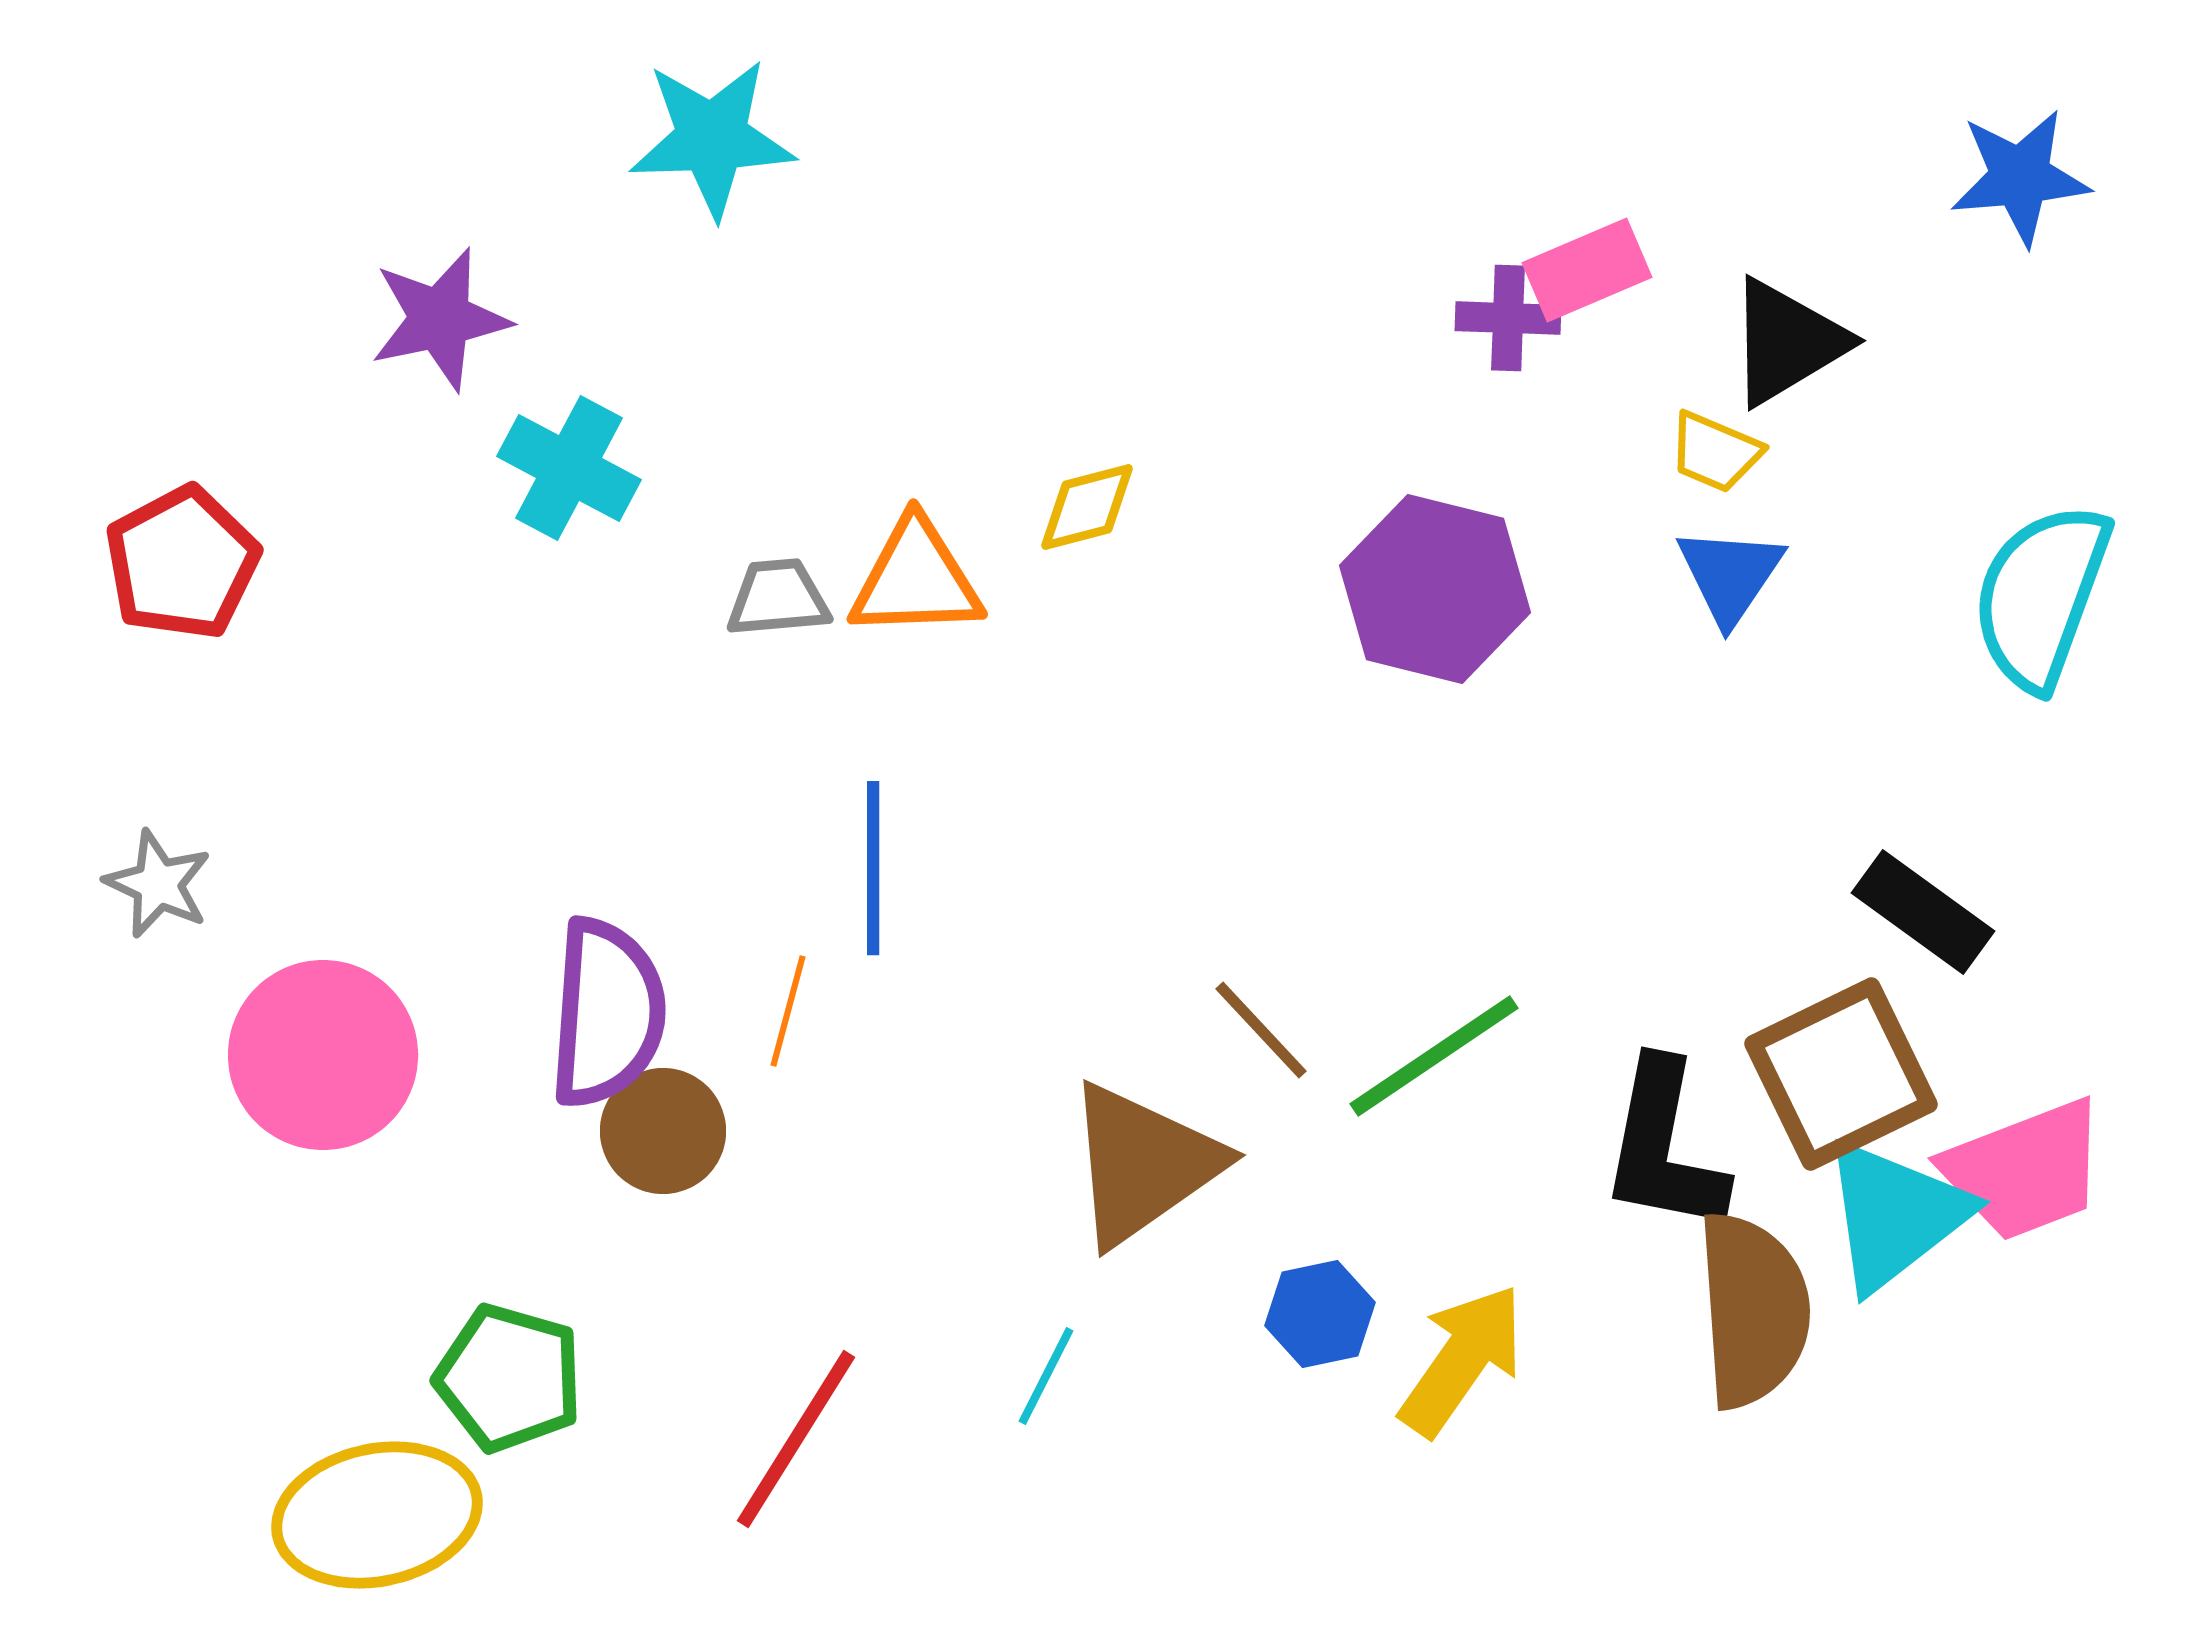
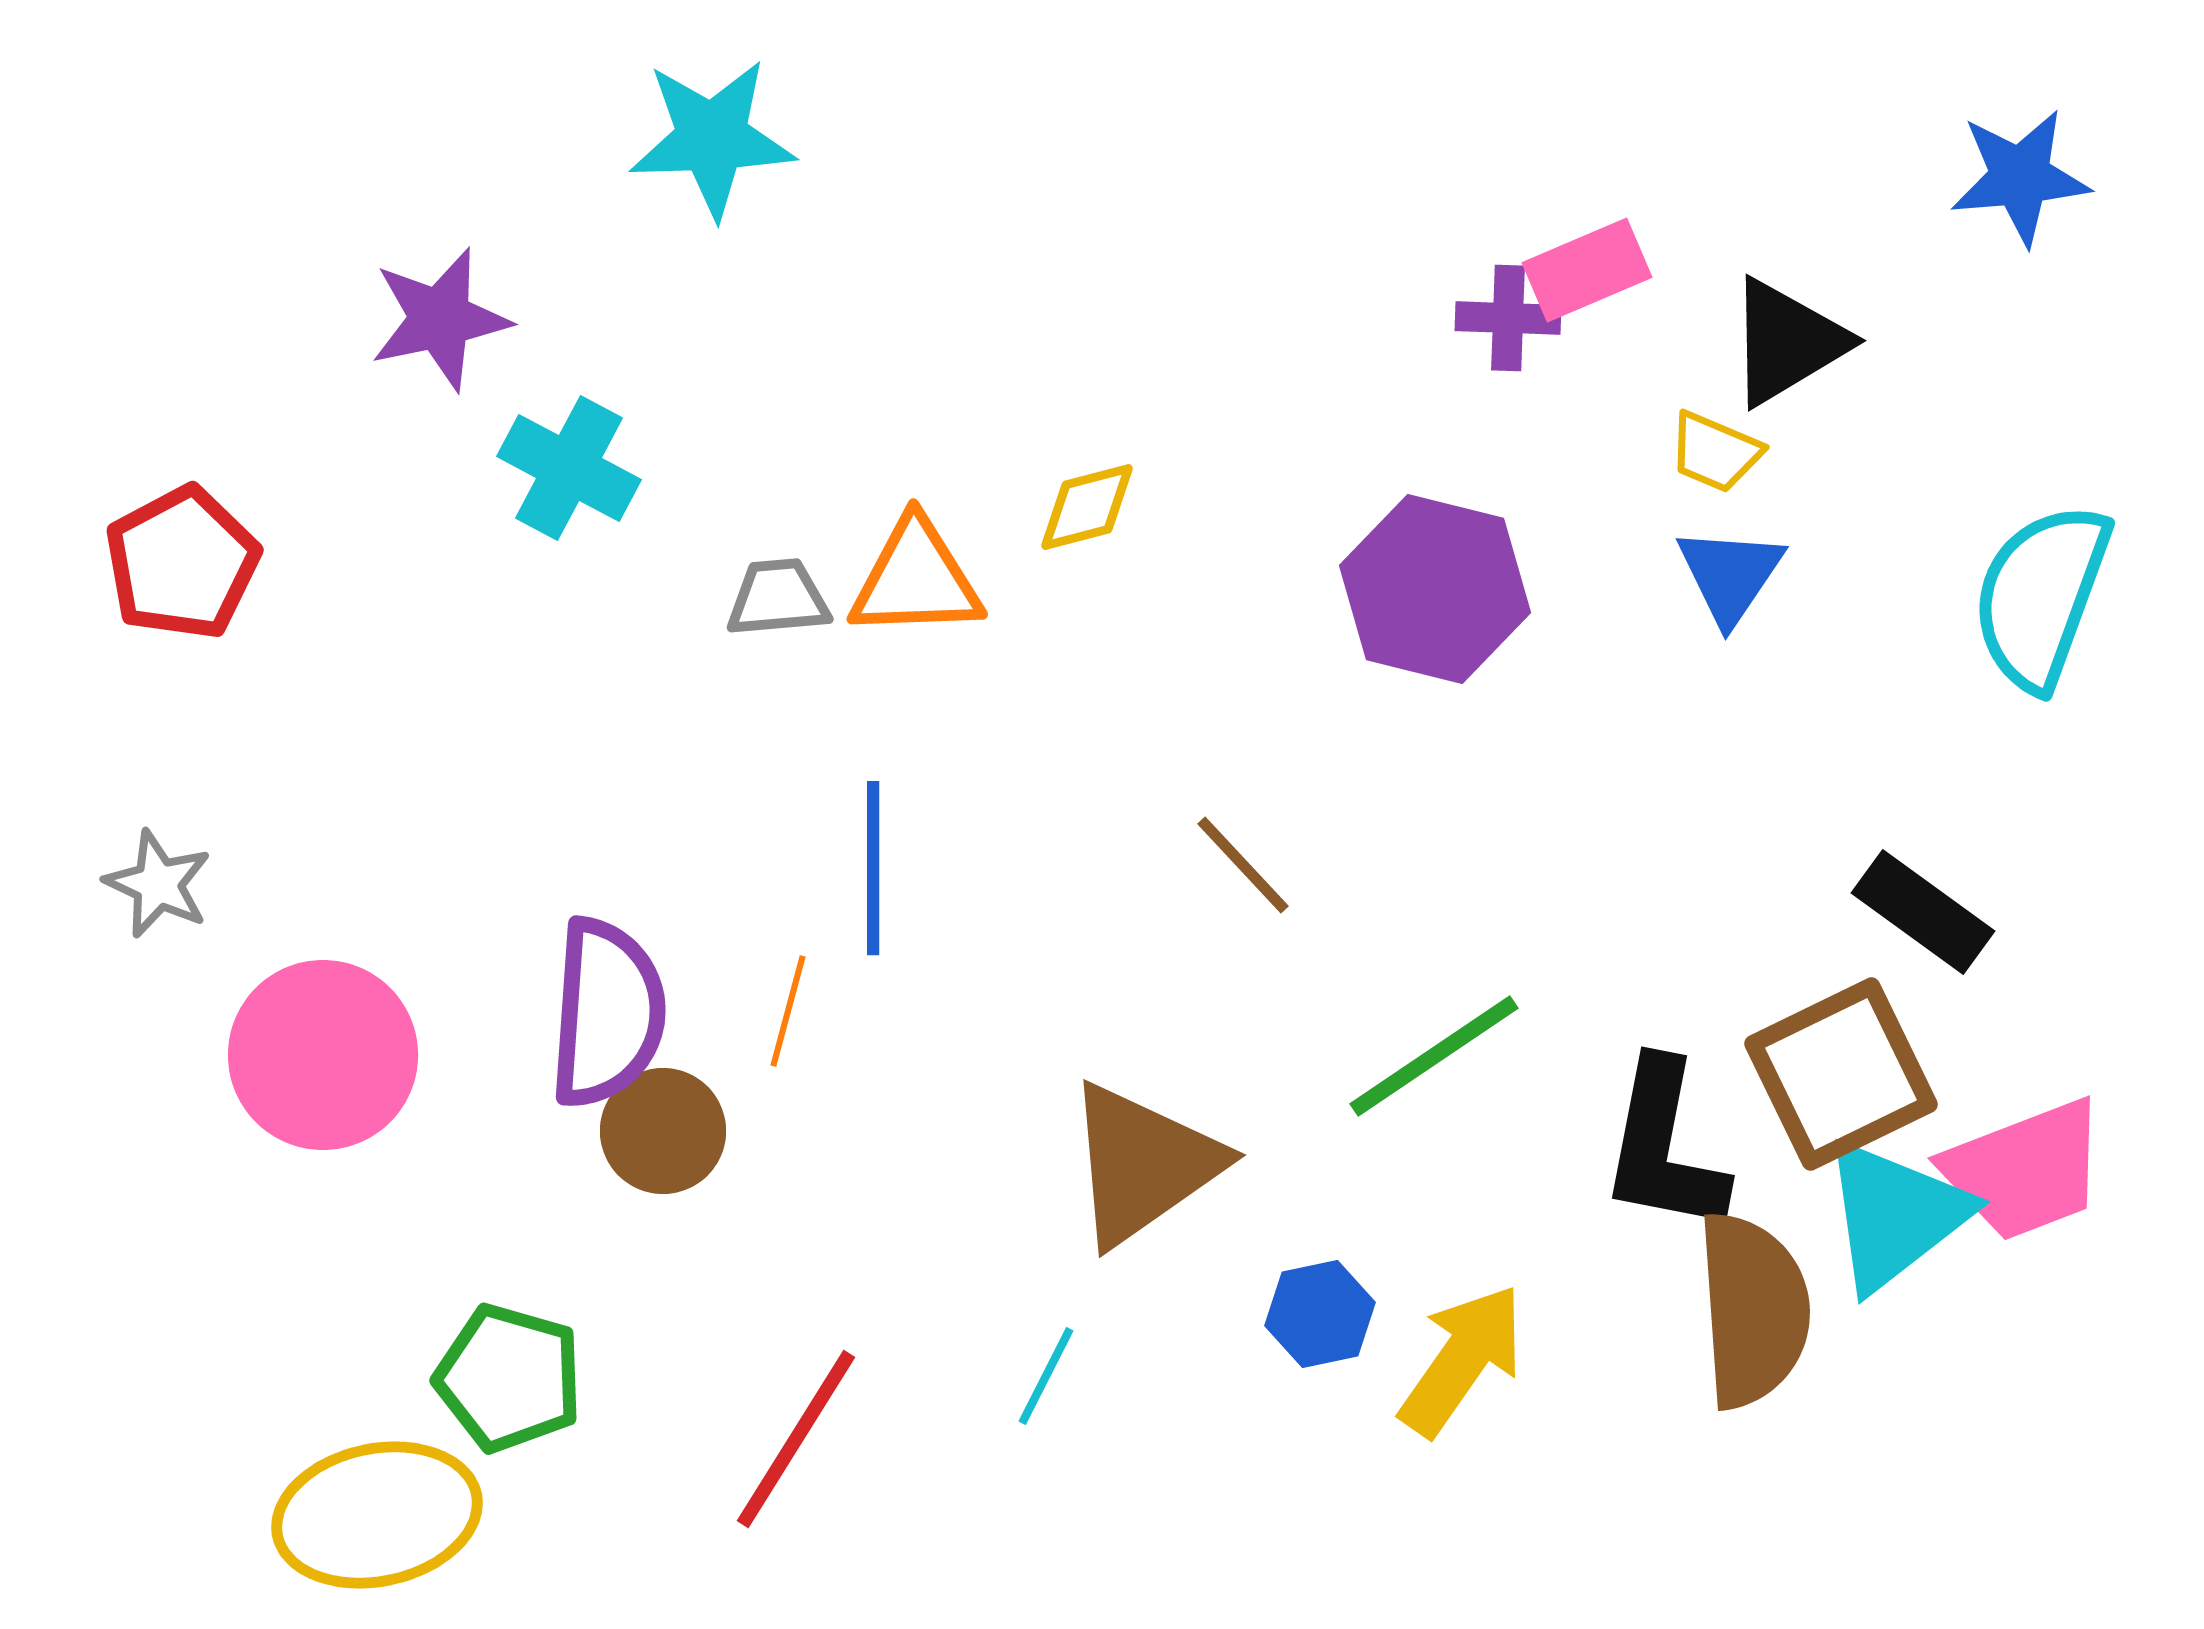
brown line: moved 18 px left, 165 px up
